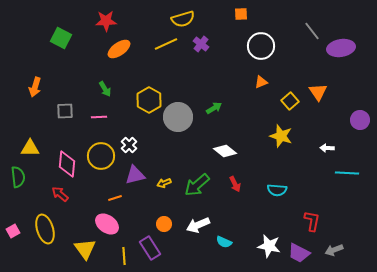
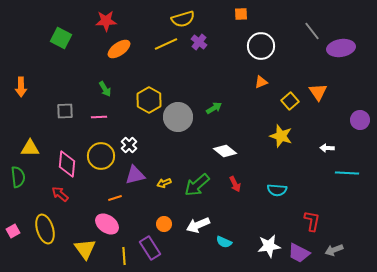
purple cross at (201, 44): moved 2 px left, 2 px up
orange arrow at (35, 87): moved 14 px left; rotated 18 degrees counterclockwise
white star at (269, 246): rotated 20 degrees counterclockwise
